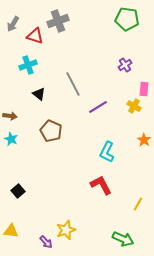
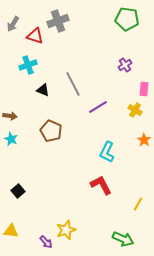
black triangle: moved 4 px right, 4 px up; rotated 16 degrees counterclockwise
yellow cross: moved 1 px right, 4 px down
